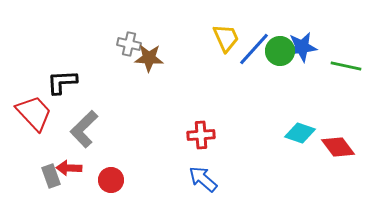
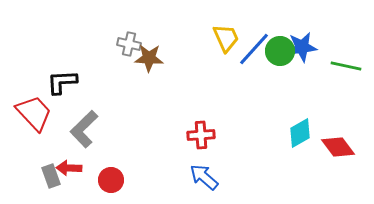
cyan diamond: rotated 48 degrees counterclockwise
blue arrow: moved 1 px right, 2 px up
